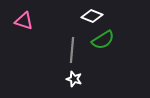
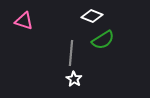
gray line: moved 1 px left, 3 px down
white star: rotated 14 degrees clockwise
